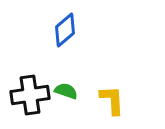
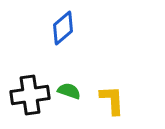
blue diamond: moved 2 px left, 2 px up
green semicircle: moved 3 px right
